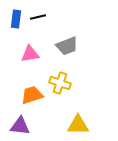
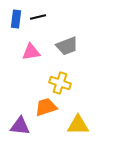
pink triangle: moved 1 px right, 2 px up
orange trapezoid: moved 14 px right, 12 px down
